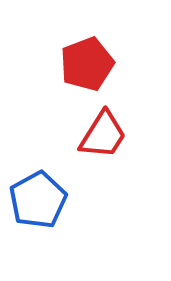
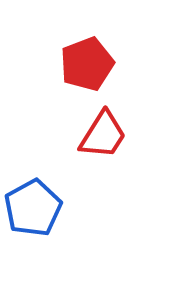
blue pentagon: moved 5 px left, 8 px down
